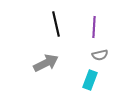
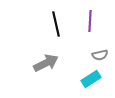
purple line: moved 4 px left, 6 px up
cyan rectangle: moved 1 px right, 1 px up; rotated 36 degrees clockwise
